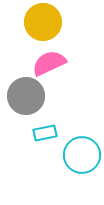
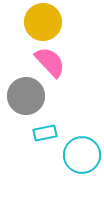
pink semicircle: moved 1 px right, 1 px up; rotated 72 degrees clockwise
